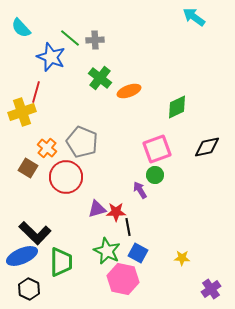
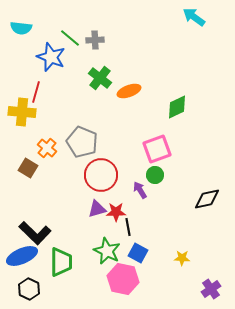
cyan semicircle: rotated 40 degrees counterclockwise
yellow cross: rotated 24 degrees clockwise
black diamond: moved 52 px down
red circle: moved 35 px right, 2 px up
